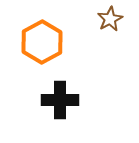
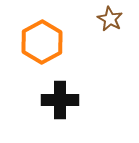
brown star: rotated 15 degrees counterclockwise
